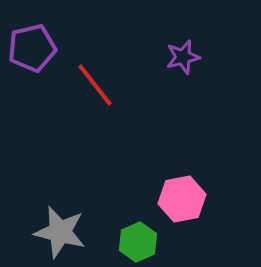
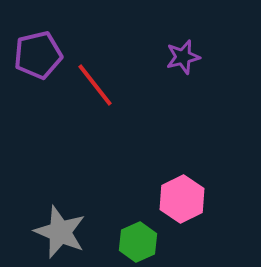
purple pentagon: moved 6 px right, 7 px down
pink hexagon: rotated 15 degrees counterclockwise
gray star: rotated 8 degrees clockwise
